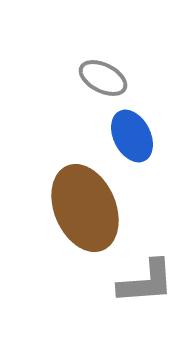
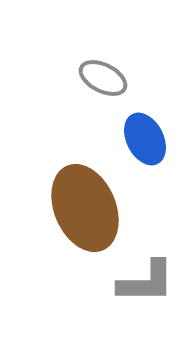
blue ellipse: moved 13 px right, 3 px down
gray L-shape: rotated 4 degrees clockwise
